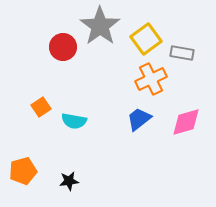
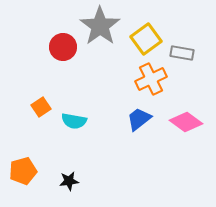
pink diamond: rotated 52 degrees clockwise
